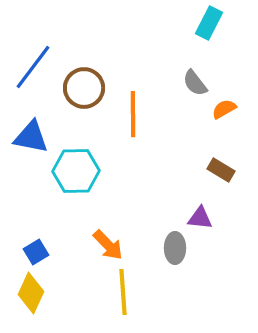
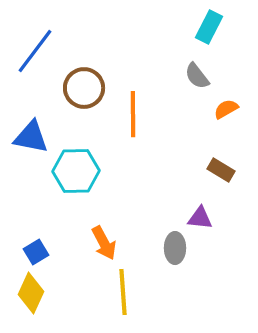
cyan rectangle: moved 4 px down
blue line: moved 2 px right, 16 px up
gray semicircle: moved 2 px right, 7 px up
orange semicircle: moved 2 px right
orange arrow: moved 4 px left, 2 px up; rotated 16 degrees clockwise
